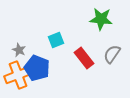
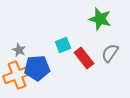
green star: moved 1 px left; rotated 10 degrees clockwise
cyan square: moved 7 px right, 5 px down
gray semicircle: moved 2 px left, 1 px up
blue pentagon: rotated 25 degrees counterclockwise
orange cross: moved 1 px left
